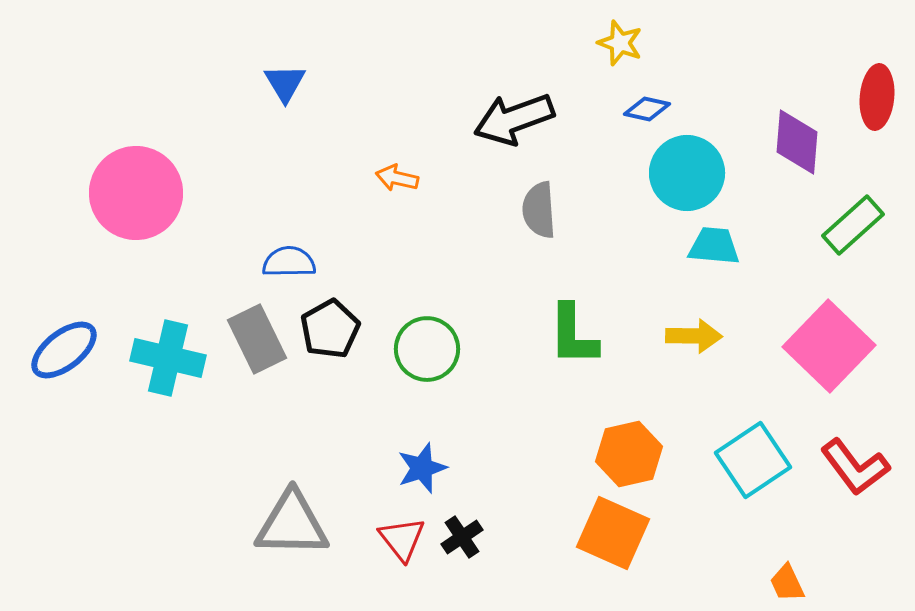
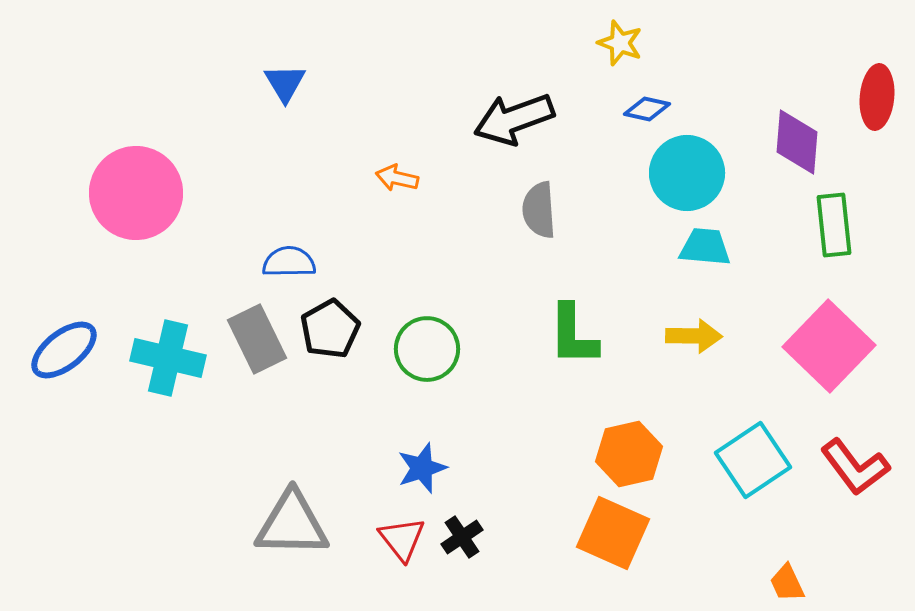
green rectangle: moved 19 px left; rotated 54 degrees counterclockwise
cyan trapezoid: moved 9 px left, 1 px down
